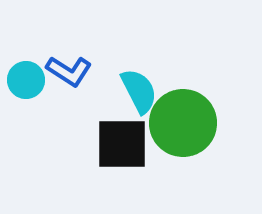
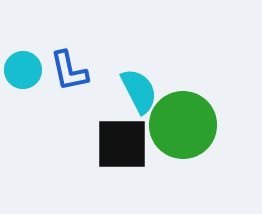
blue L-shape: rotated 45 degrees clockwise
cyan circle: moved 3 px left, 10 px up
green circle: moved 2 px down
